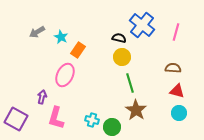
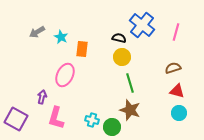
orange rectangle: moved 4 px right, 1 px up; rotated 28 degrees counterclockwise
brown semicircle: rotated 21 degrees counterclockwise
brown star: moved 6 px left; rotated 15 degrees counterclockwise
